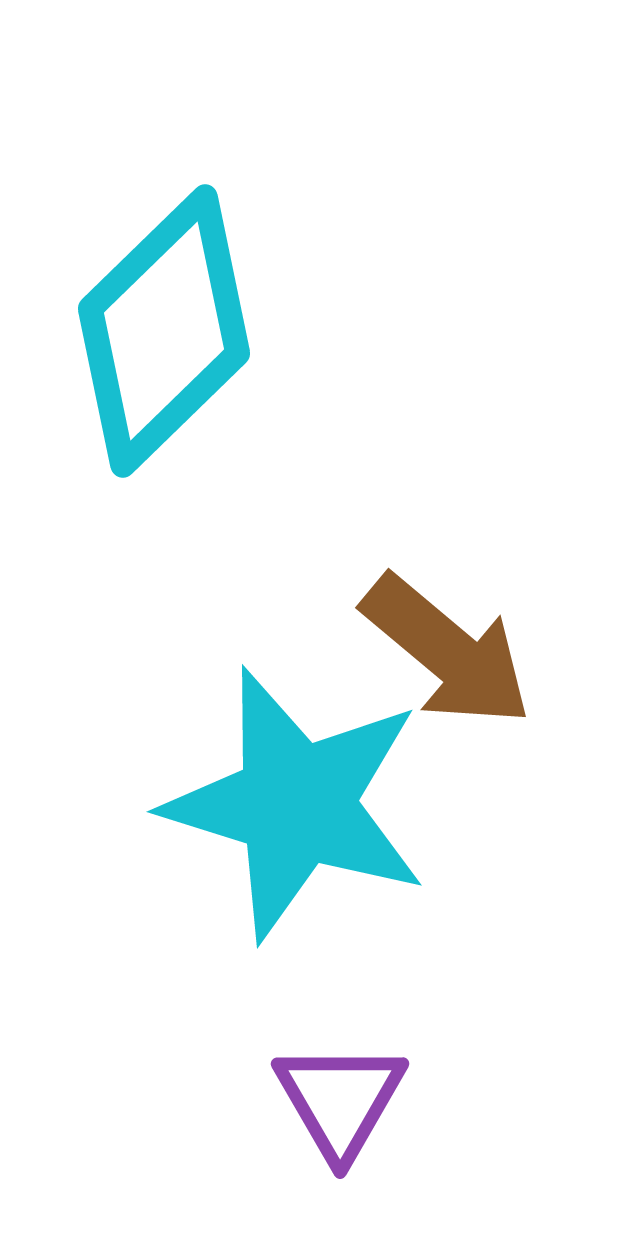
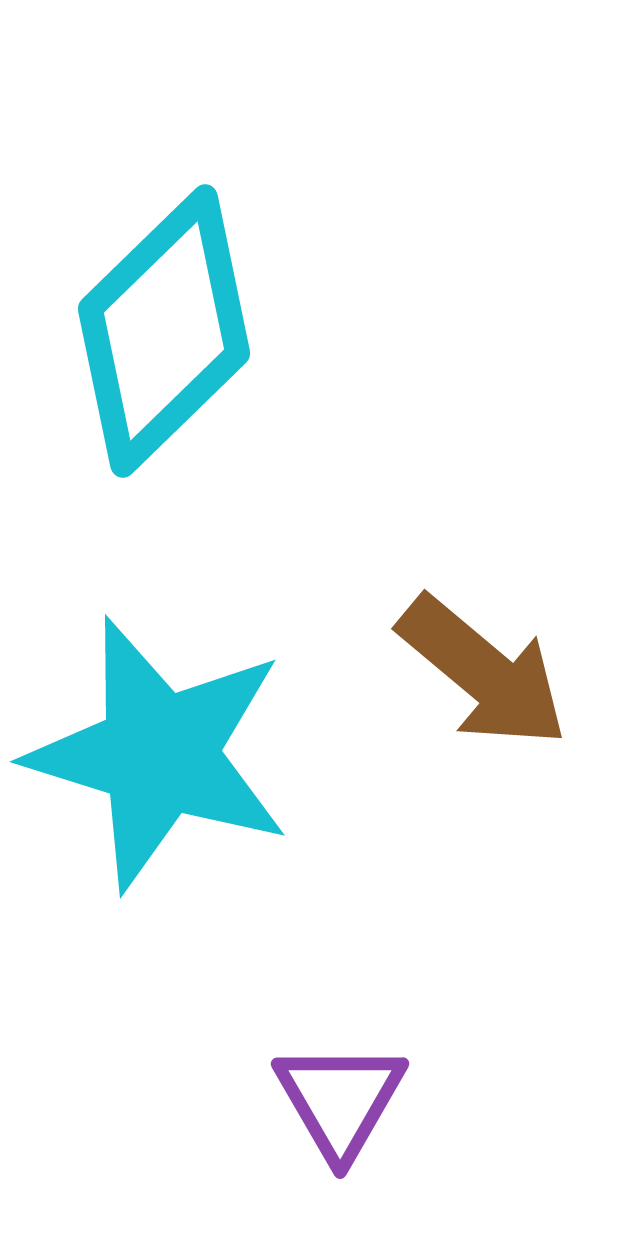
brown arrow: moved 36 px right, 21 px down
cyan star: moved 137 px left, 50 px up
